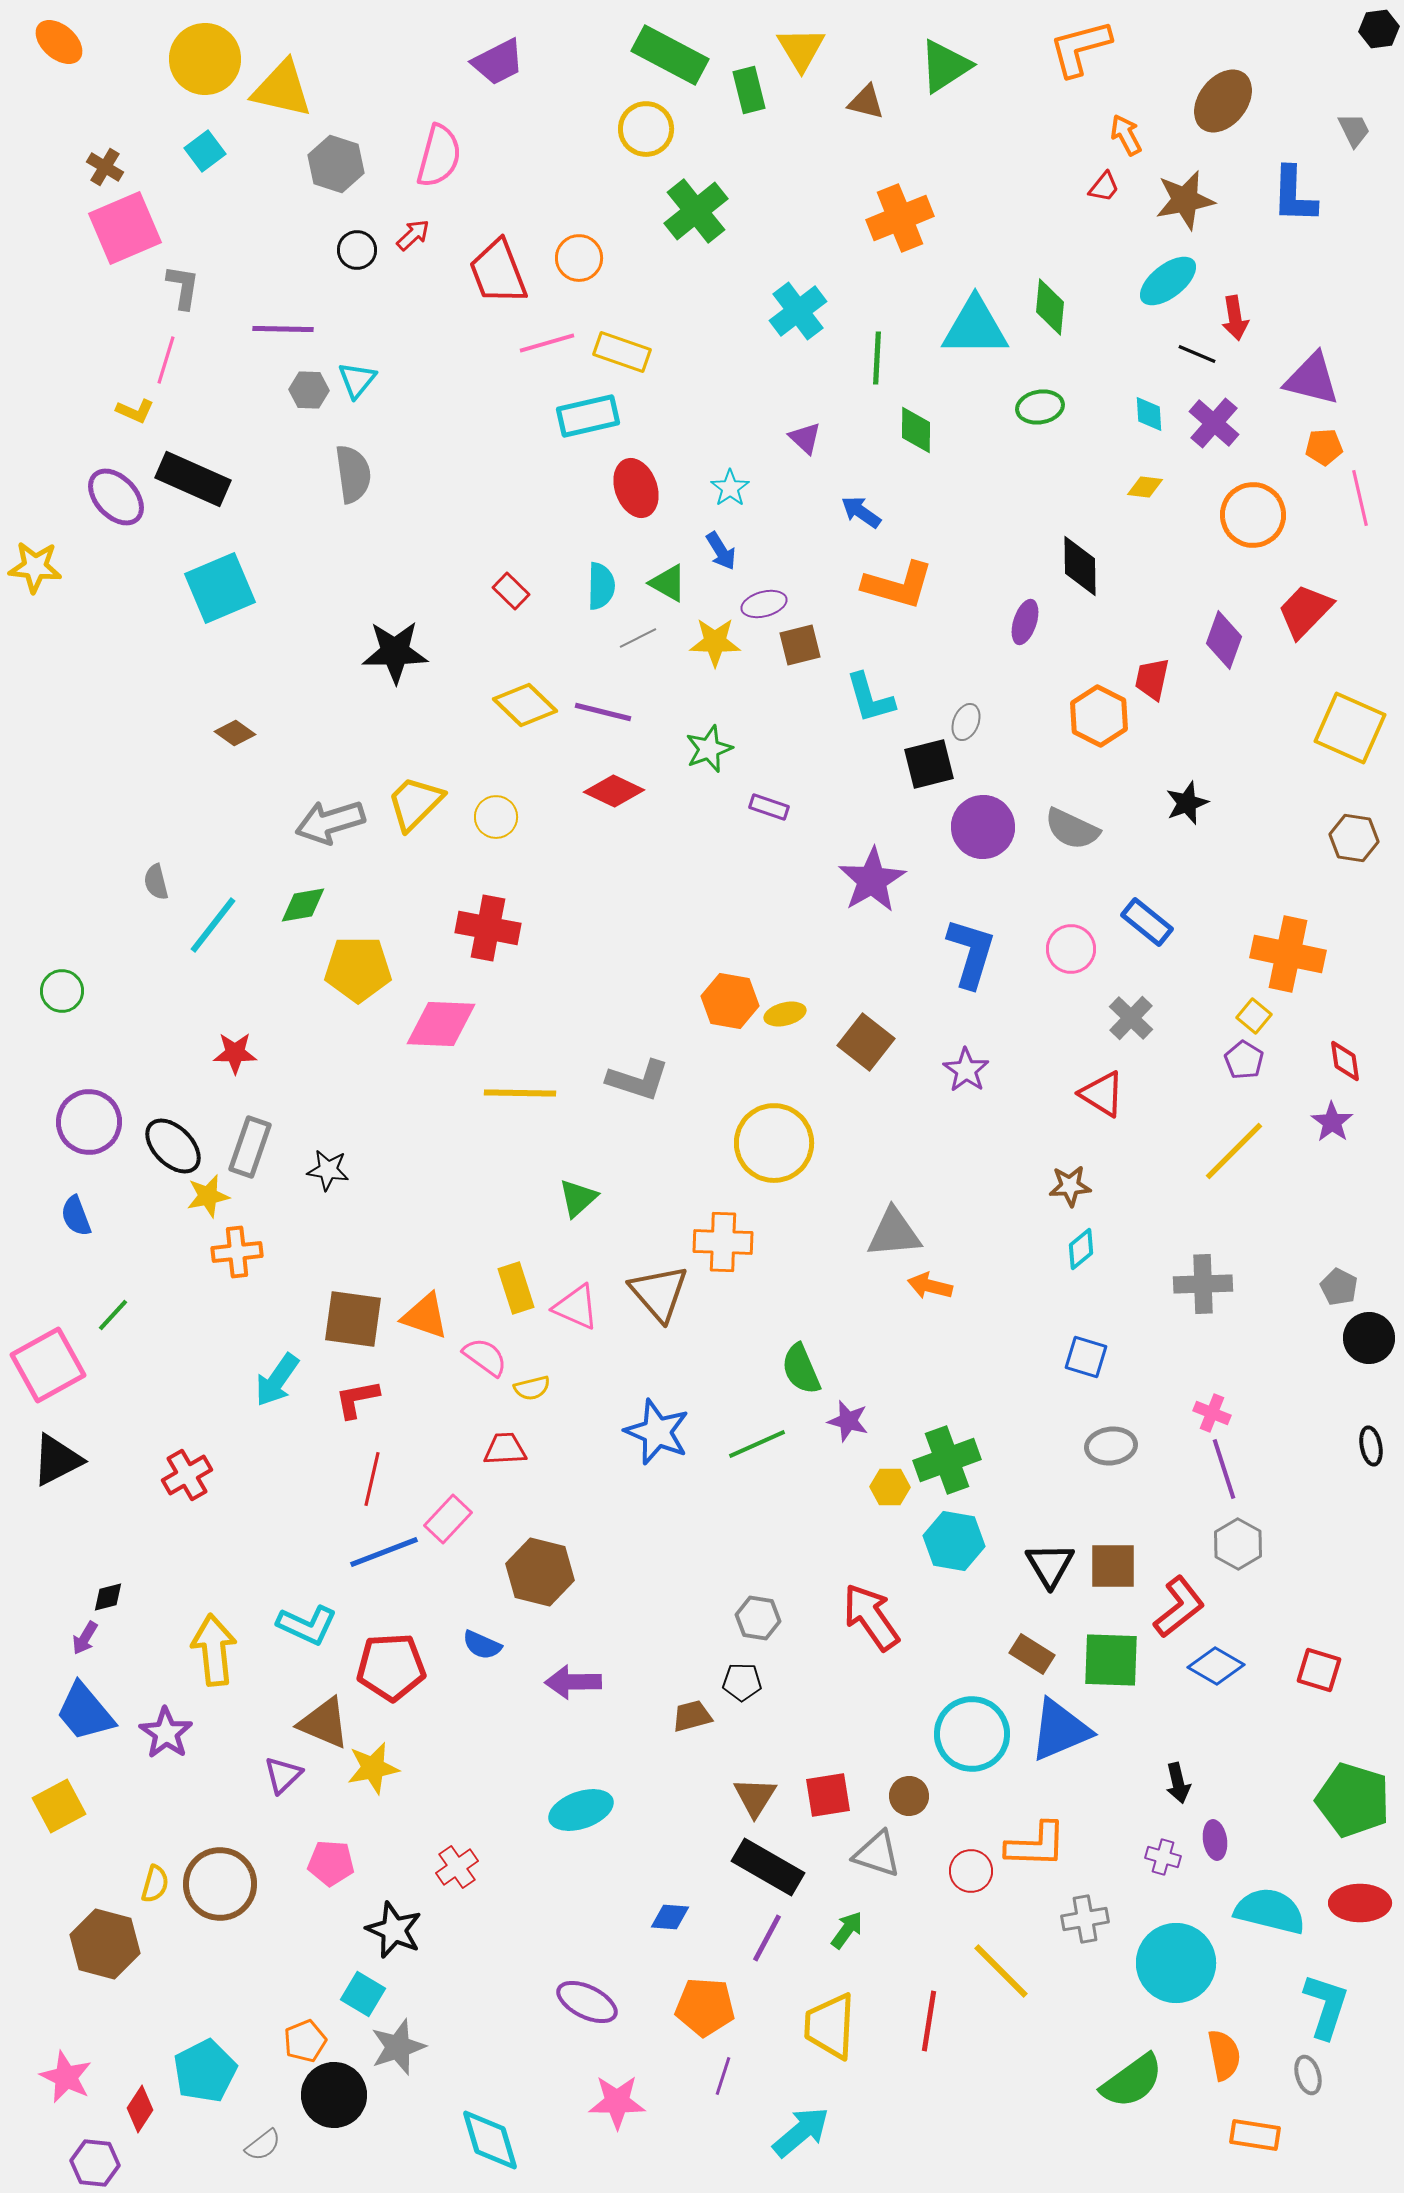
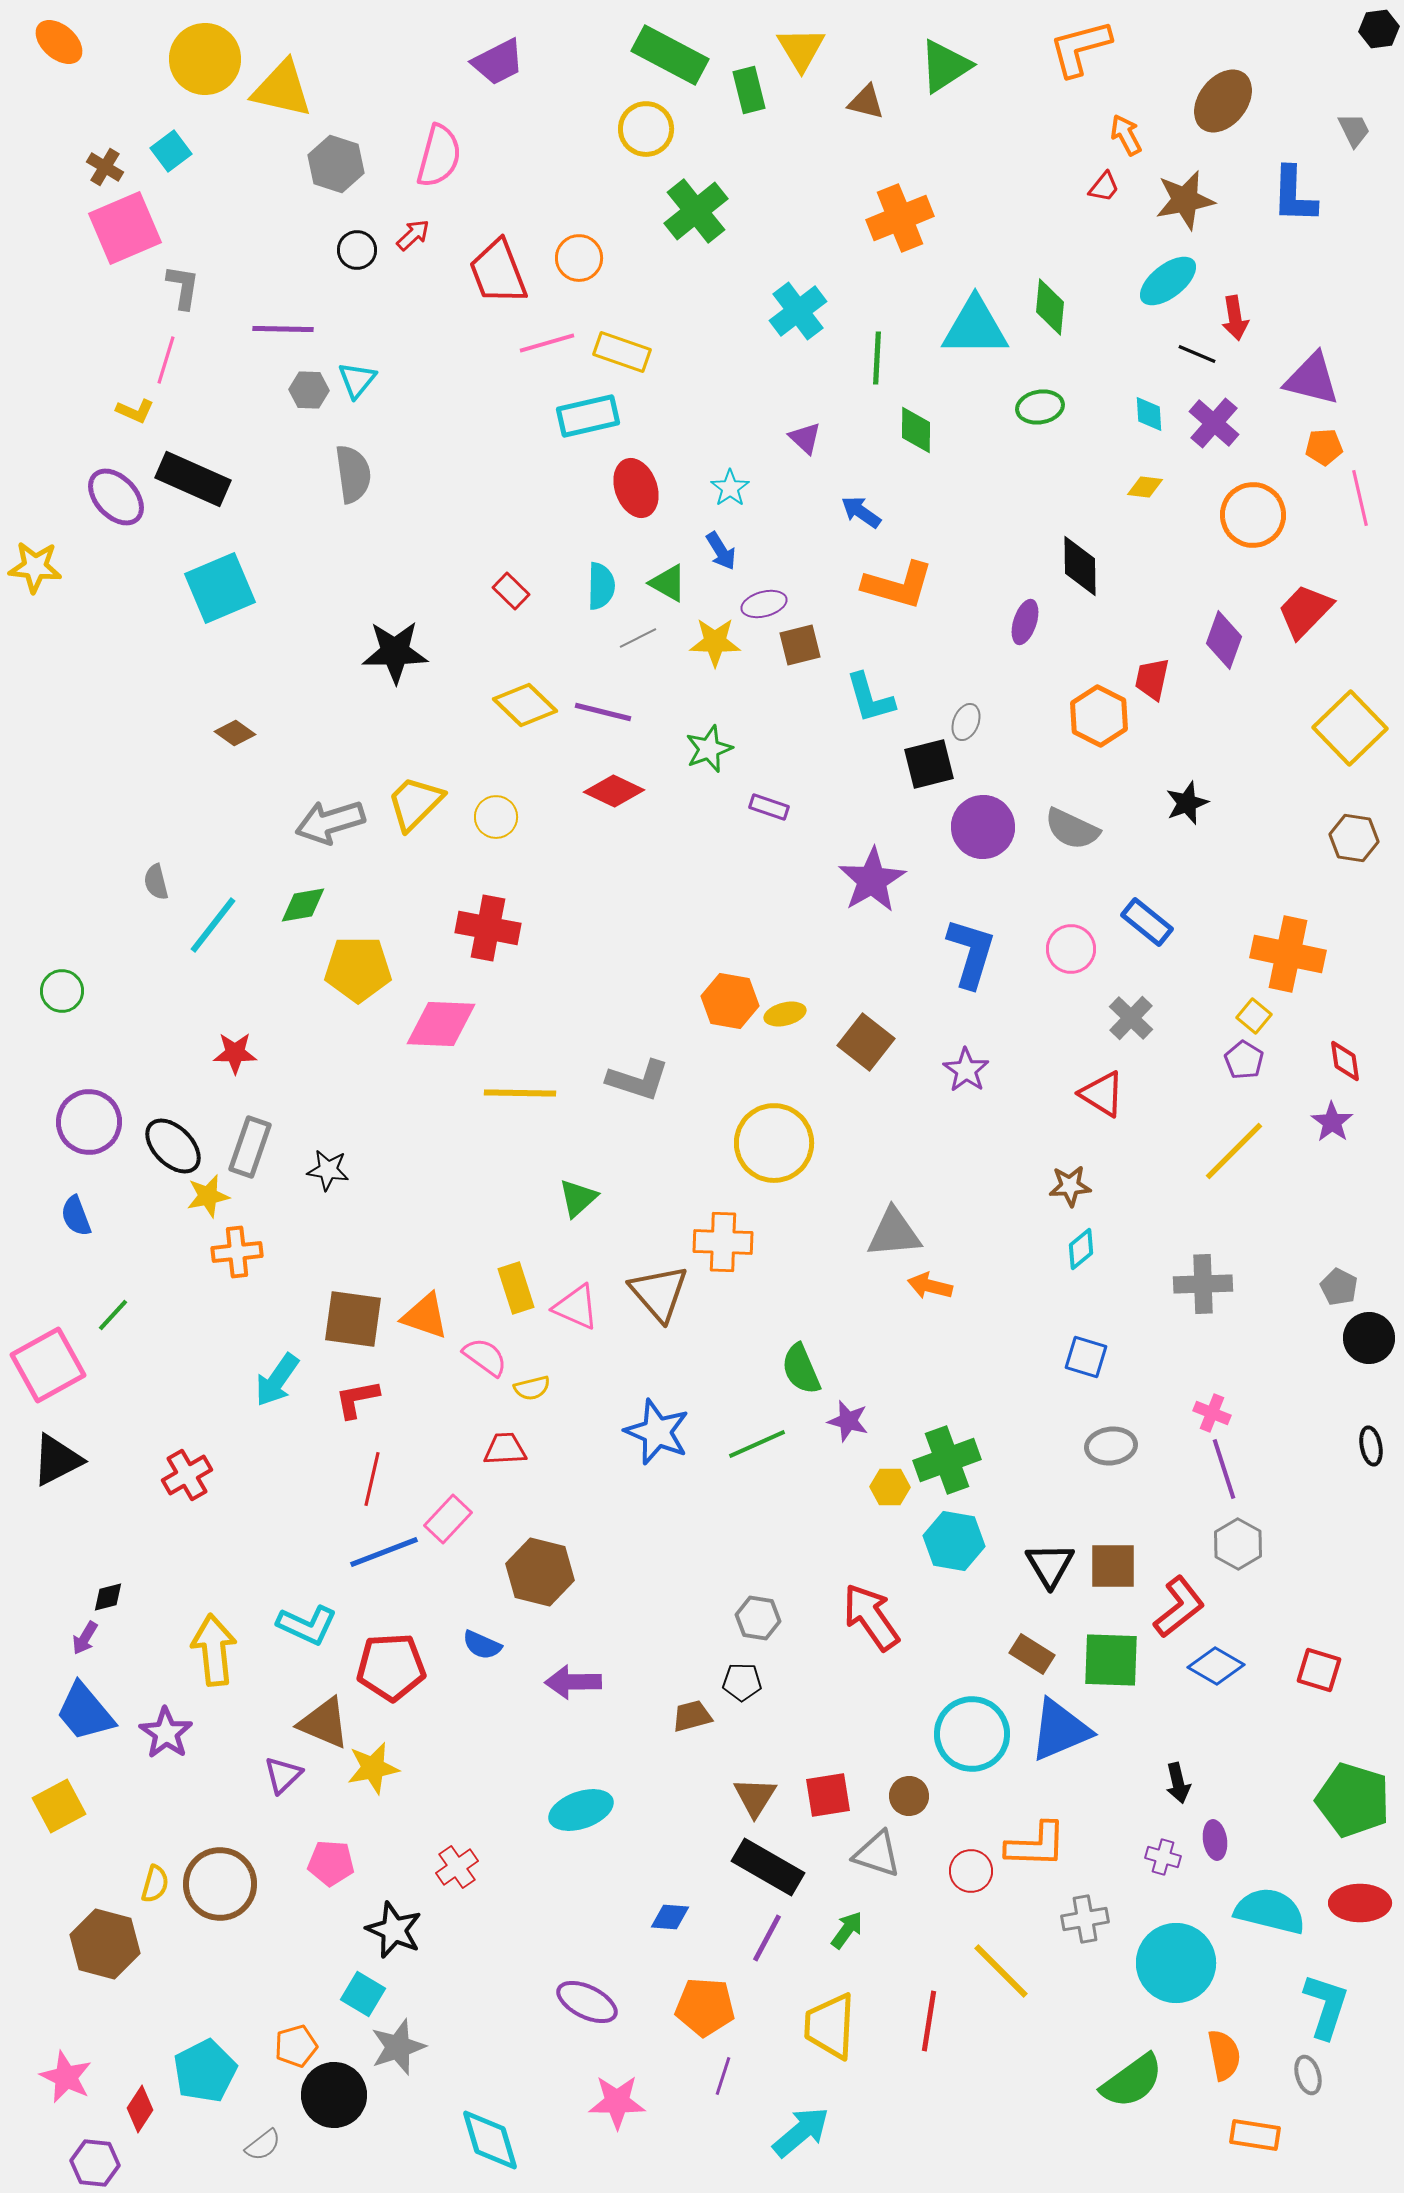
cyan square at (205, 151): moved 34 px left
yellow square at (1350, 728): rotated 22 degrees clockwise
orange pentagon at (305, 2041): moved 9 px left, 5 px down; rotated 6 degrees clockwise
